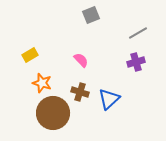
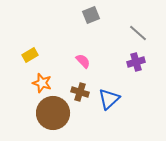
gray line: rotated 72 degrees clockwise
pink semicircle: moved 2 px right, 1 px down
